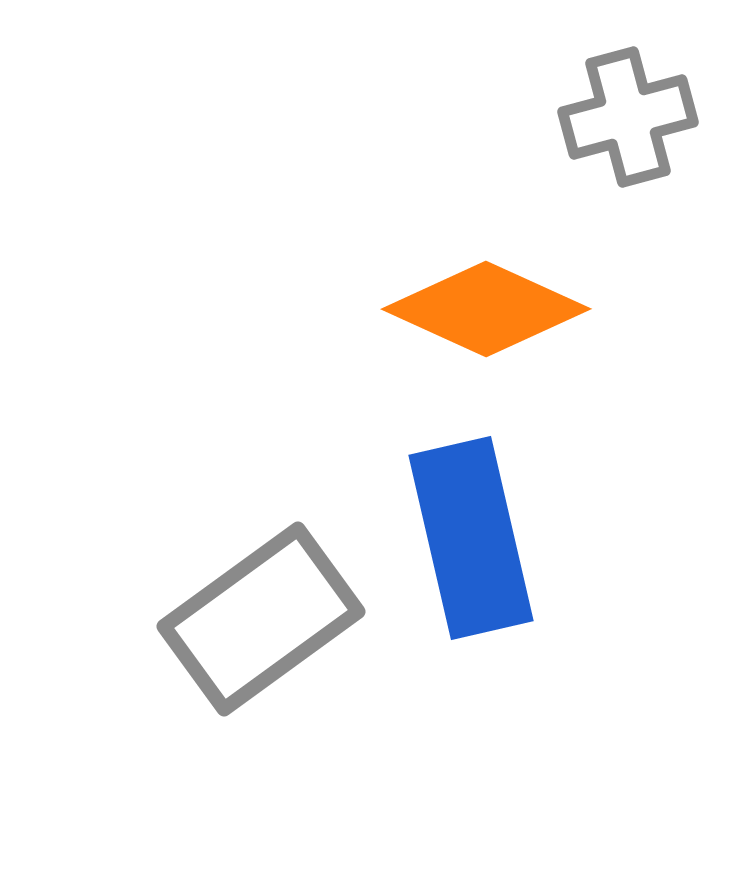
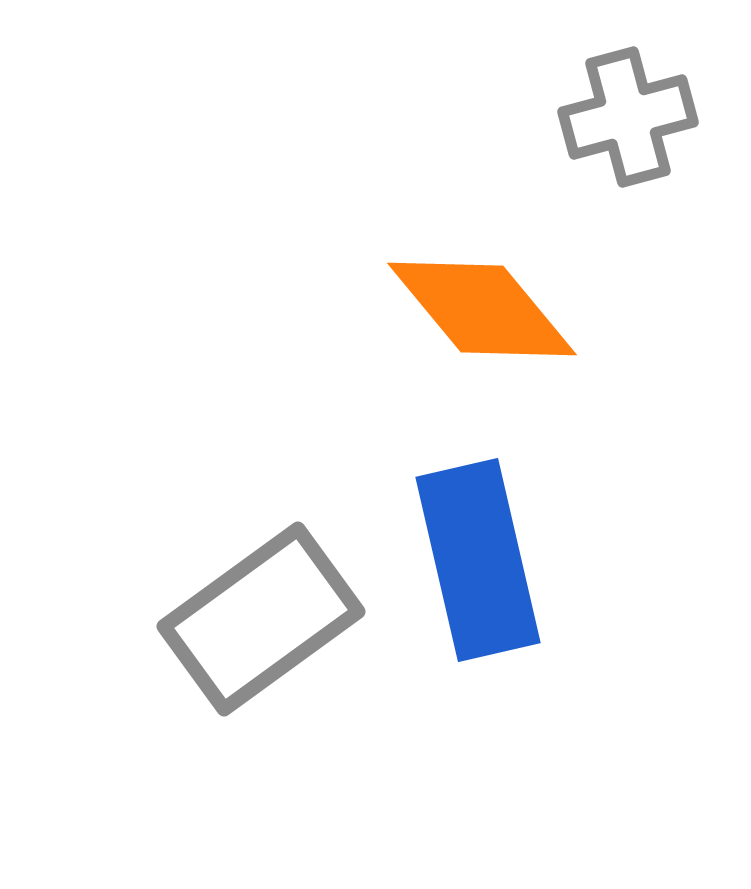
orange diamond: moved 4 px left; rotated 26 degrees clockwise
blue rectangle: moved 7 px right, 22 px down
